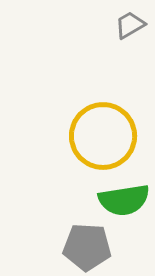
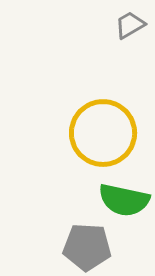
yellow circle: moved 3 px up
green semicircle: rotated 21 degrees clockwise
